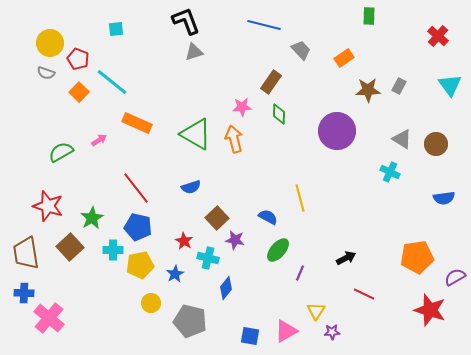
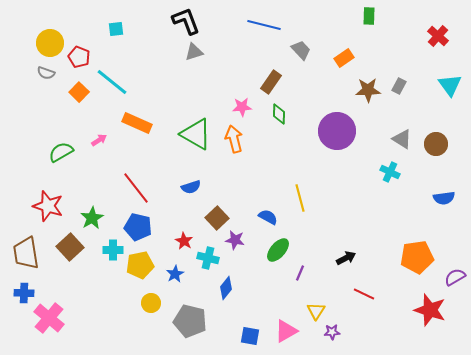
red pentagon at (78, 59): moved 1 px right, 2 px up
